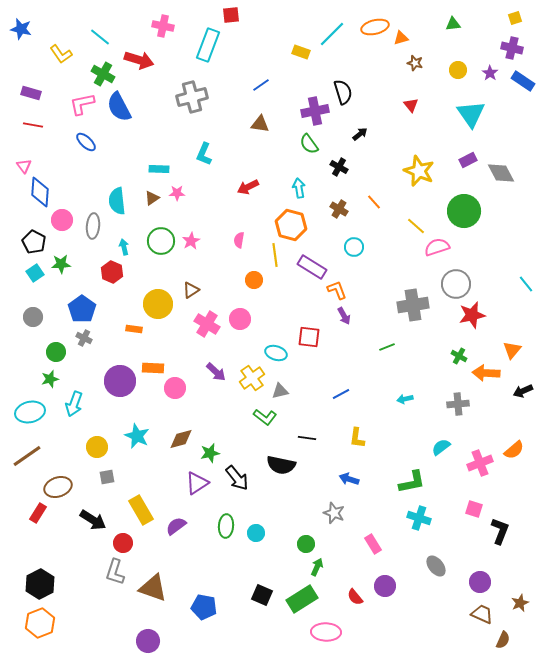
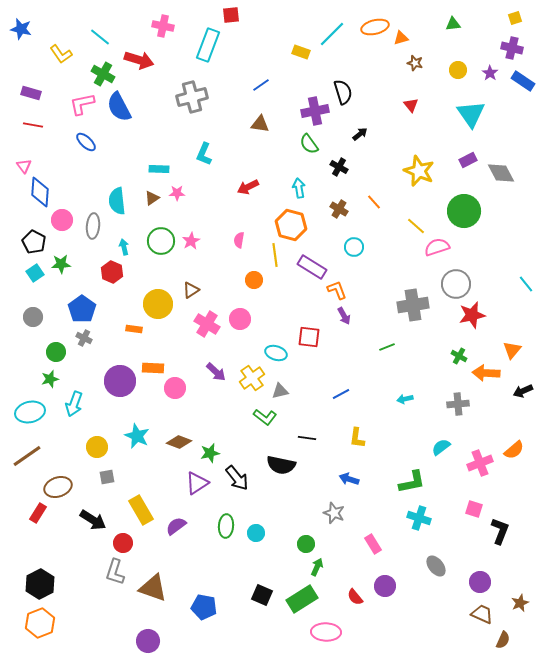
brown diamond at (181, 439): moved 2 px left, 3 px down; rotated 35 degrees clockwise
